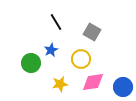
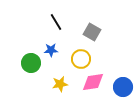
blue star: rotated 24 degrees clockwise
